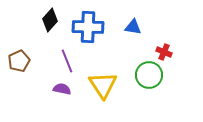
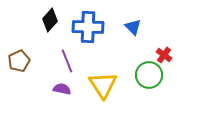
blue triangle: rotated 36 degrees clockwise
red cross: moved 3 px down; rotated 14 degrees clockwise
